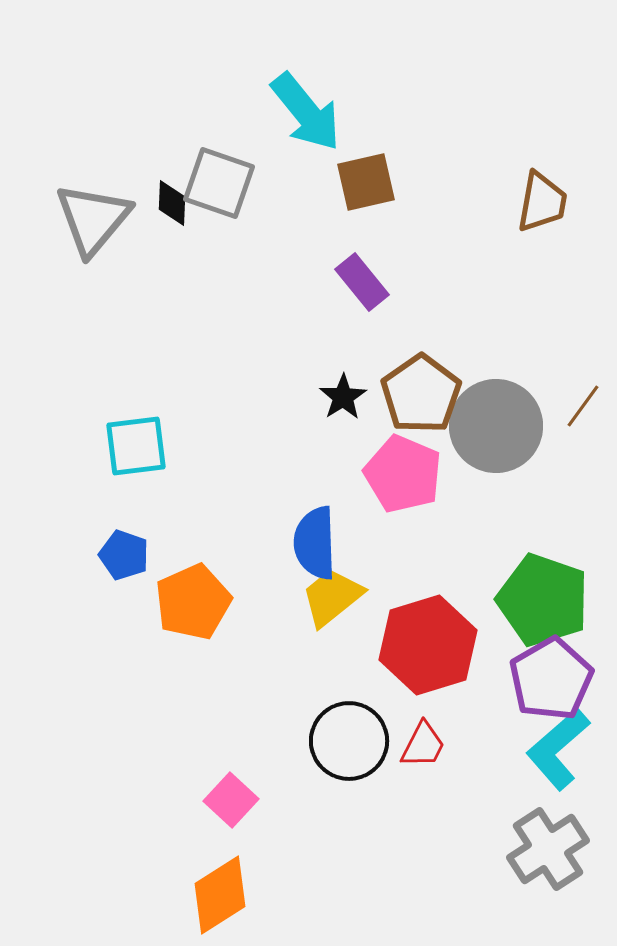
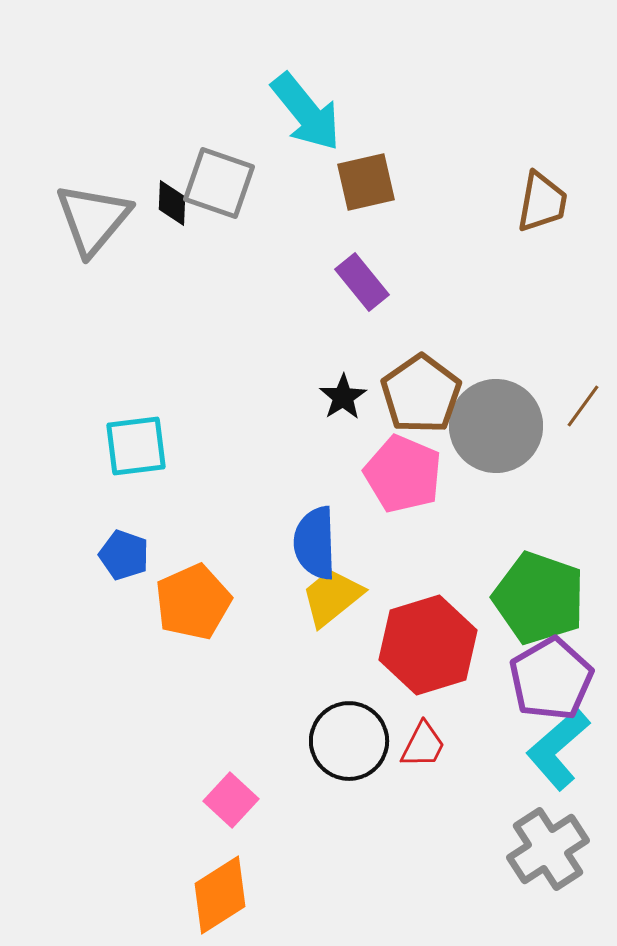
green pentagon: moved 4 px left, 2 px up
